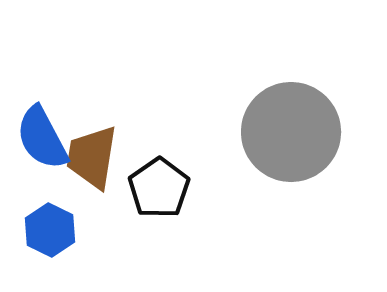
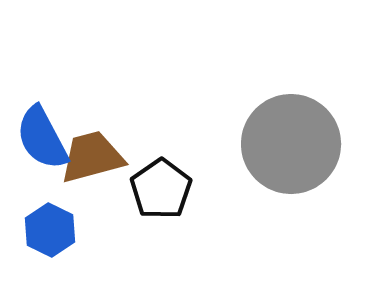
gray circle: moved 12 px down
brown trapezoid: rotated 66 degrees clockwise
black pentagon: moved 2 px right, 1 px down
